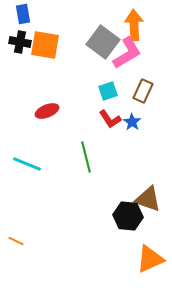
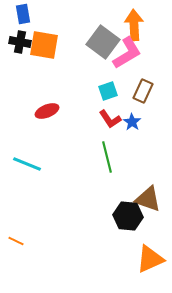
orange square: moved 1 px left
green line: moved 21 px right
